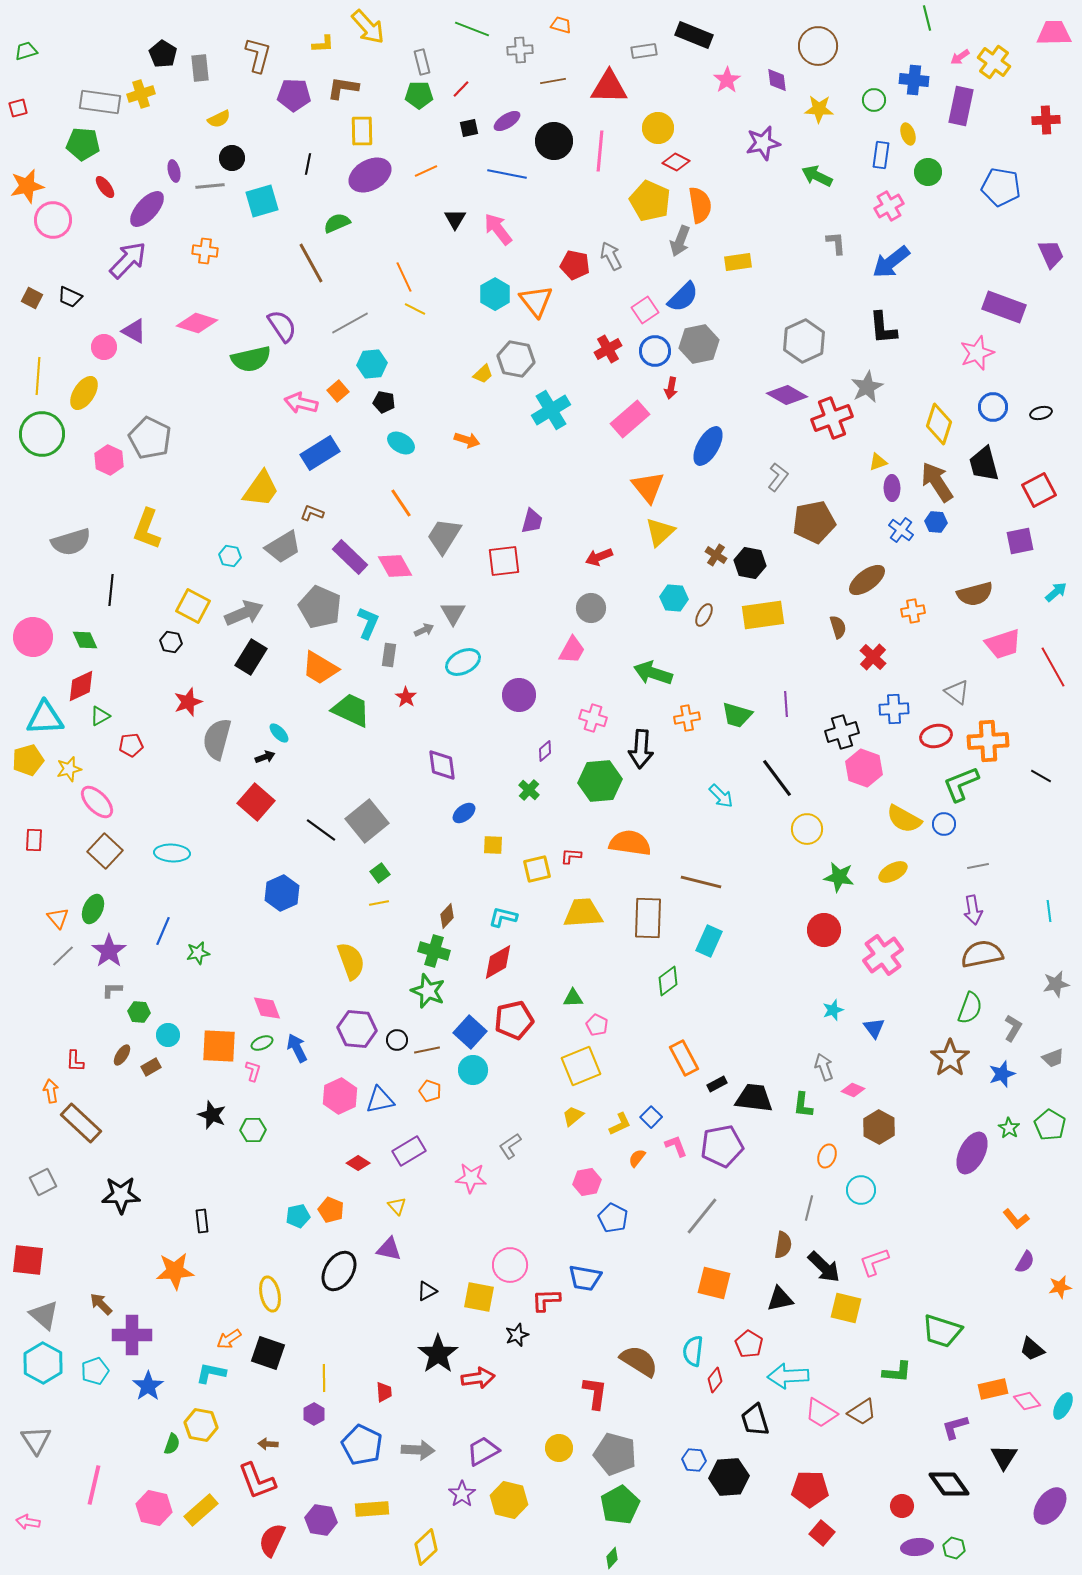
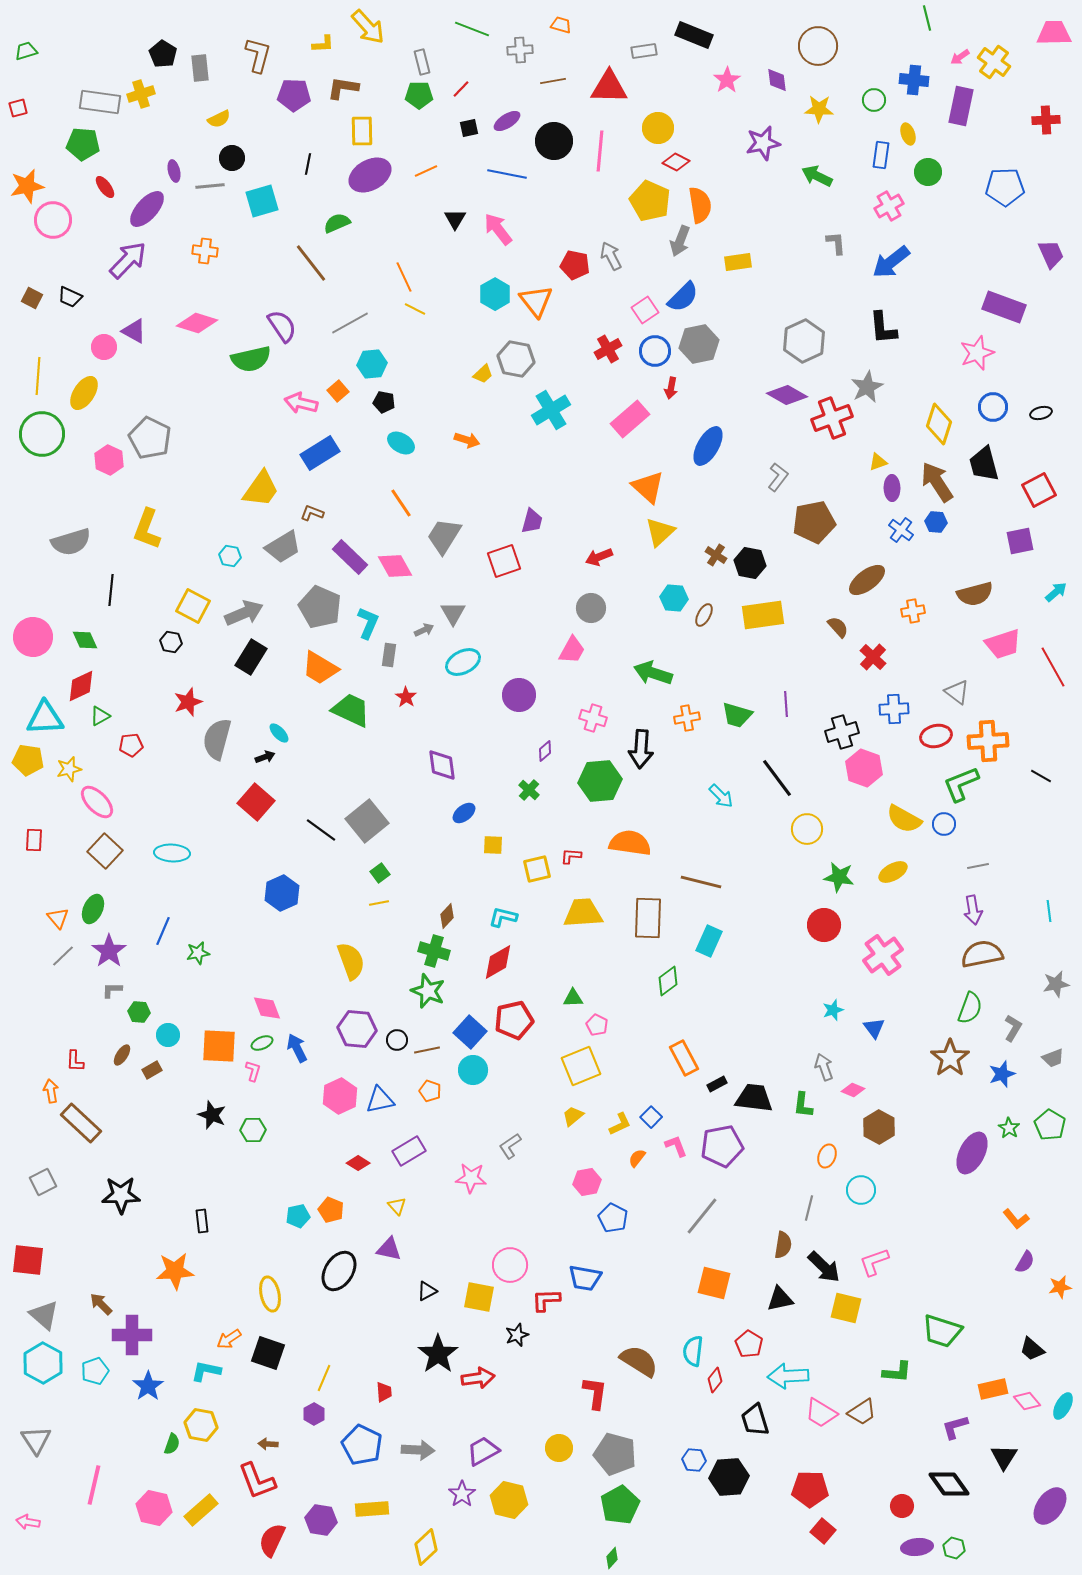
blue pentagon at (1001, 187): moved 4 px right; rotated 12 degrees counterclockwise
brown line at (311, 263): rotated 9 degrees counterclockwise
orange triangle at (648, 487): rotated 9 degrees counterclockwise
red square at (504, 561): rotated 12 degrees counterclockwise
brown semicircle at (838, 627): rotated 25 degrees counterclockwise
yellow pentagon at (28, 760): rotated 24 degrees clockwise
red circle at (824, 930): moved 5 px up
brown rectangle at (151, 1067): moved 1 px right, 3 px down
cyan L-shape at (211, 1373): moved 5 px left, 2 px up
yellow line at (324, 1378): rotated 24 degrees clockwise
red square at (822, 1533): moved 1 px right, 2 px up
